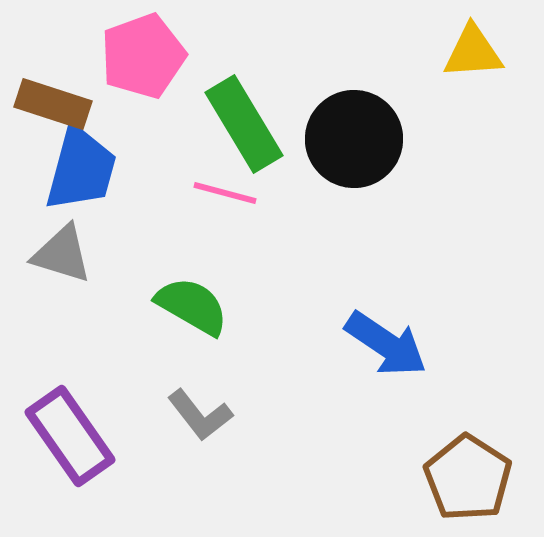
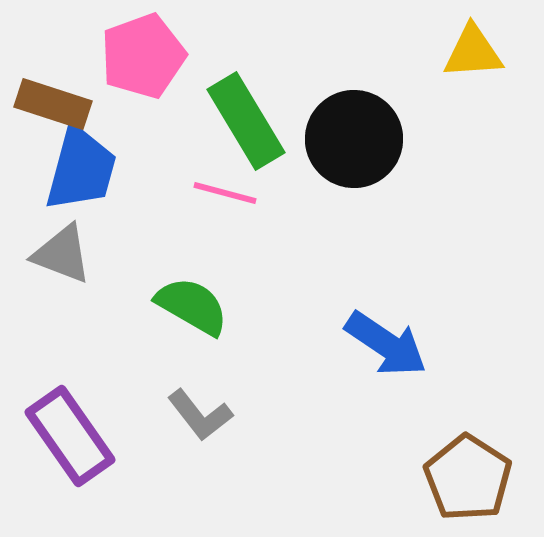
green rectangle: moved 2 px right, 3 px up
gray triangle: rotated 4 degrees clockwise
